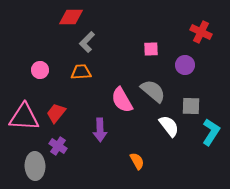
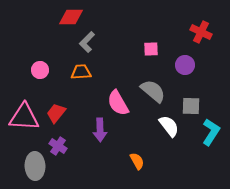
pink semicircle: moved 4 px left, 3 px down
